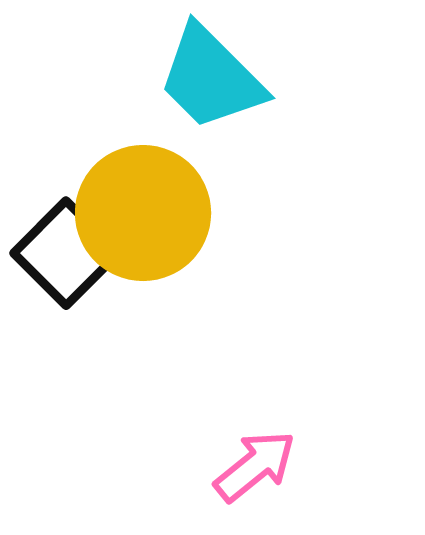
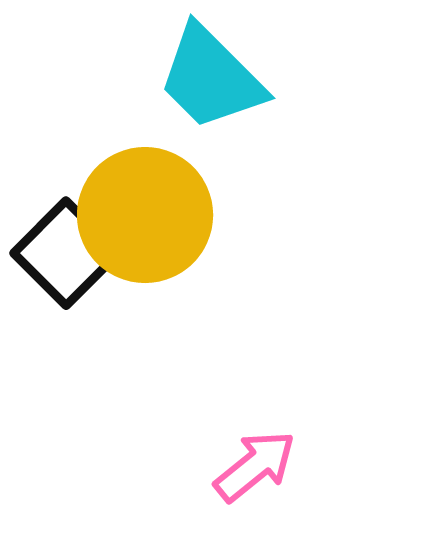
yellow circle: moved 2 px right, 2 px down
